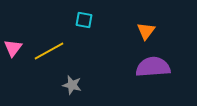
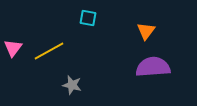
cyan square: moved 4 px right, 2 px up
